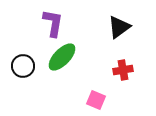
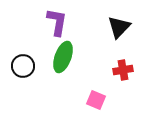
purple L-shape: moved 4 px right, 1 px up
black triangle: rotated 10 degrees counterclockwise
green ellipse: moved 1 px right; rotated 24 degrees counterclockwise
